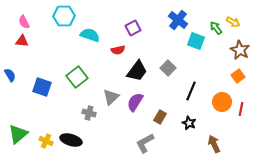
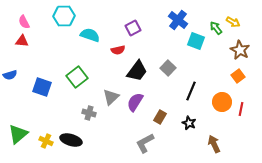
blue semicircle: rotated 104 degrees clockwise
